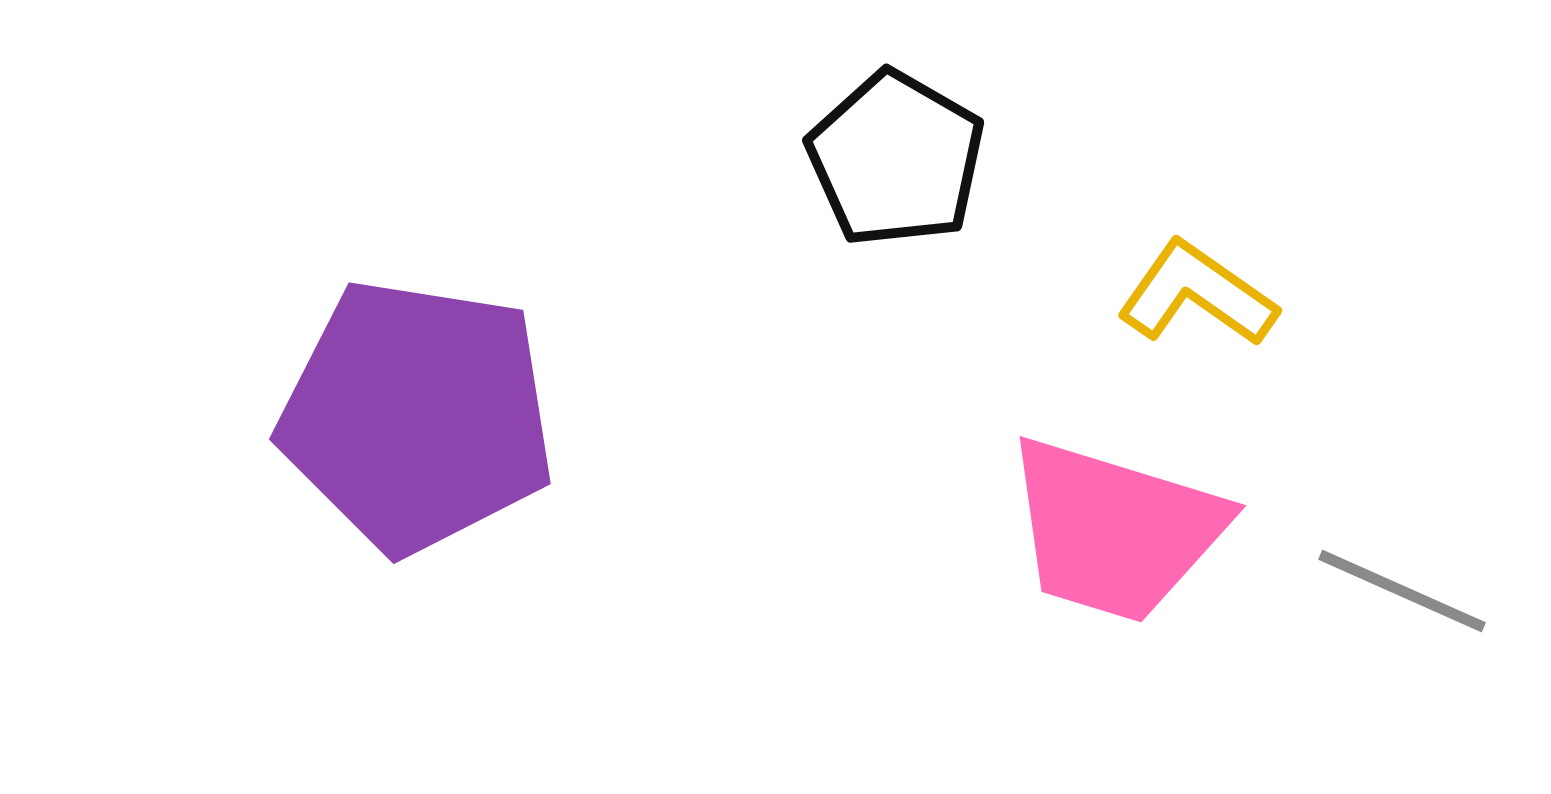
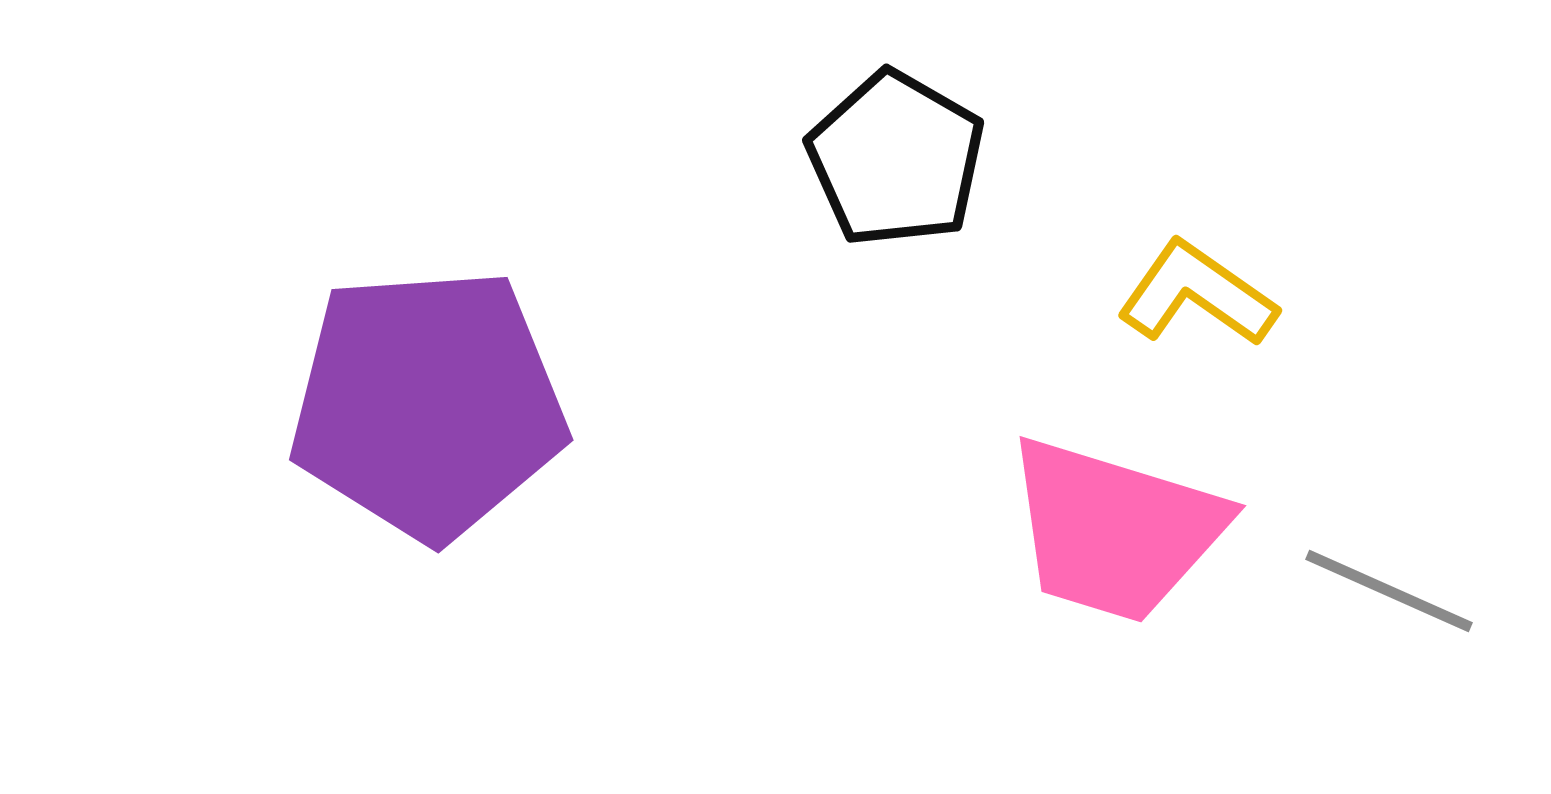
purple pentagon: moved 11 px right, 12 px up; rotated 13 degrees counterclockwise
gray line: moved 13 px left
